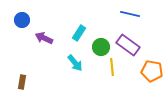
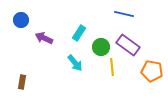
blue line: moved 6 px left
blue circle: moved 1 px left
